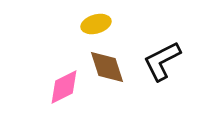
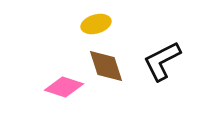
brown diamond: moved 1 px left, 1 px up
pink diamond: rotated 45 degrees clockwise
